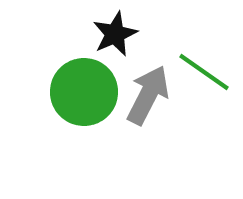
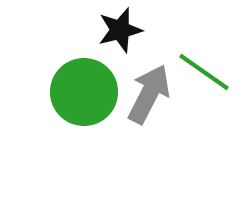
black star: moved 5 px right, 4 px up; rotated 9 degrees clockwise
gray arrow: moved 1 px right, 1 px up
